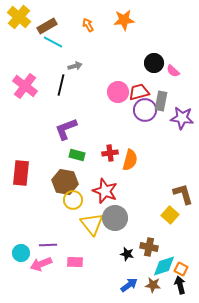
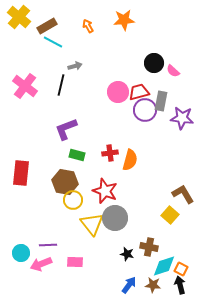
orange arrow: moved 1 px down
brown L-shape: rotated 15 degrees counterclockwise
blue arrow: rotated 18 degrees counterclockwise
